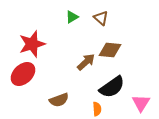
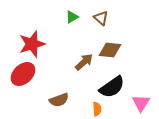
brown arrow: moved 2 px left
